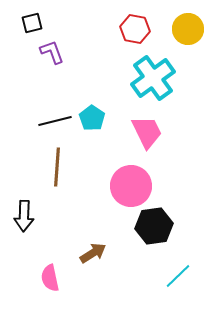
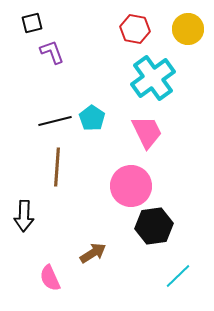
pink semicircle: rotated 12 degrees counterclockwise
